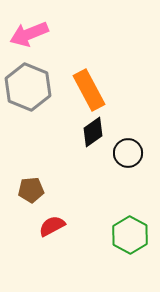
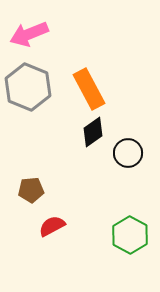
orange rectangle: moved 1 px up
